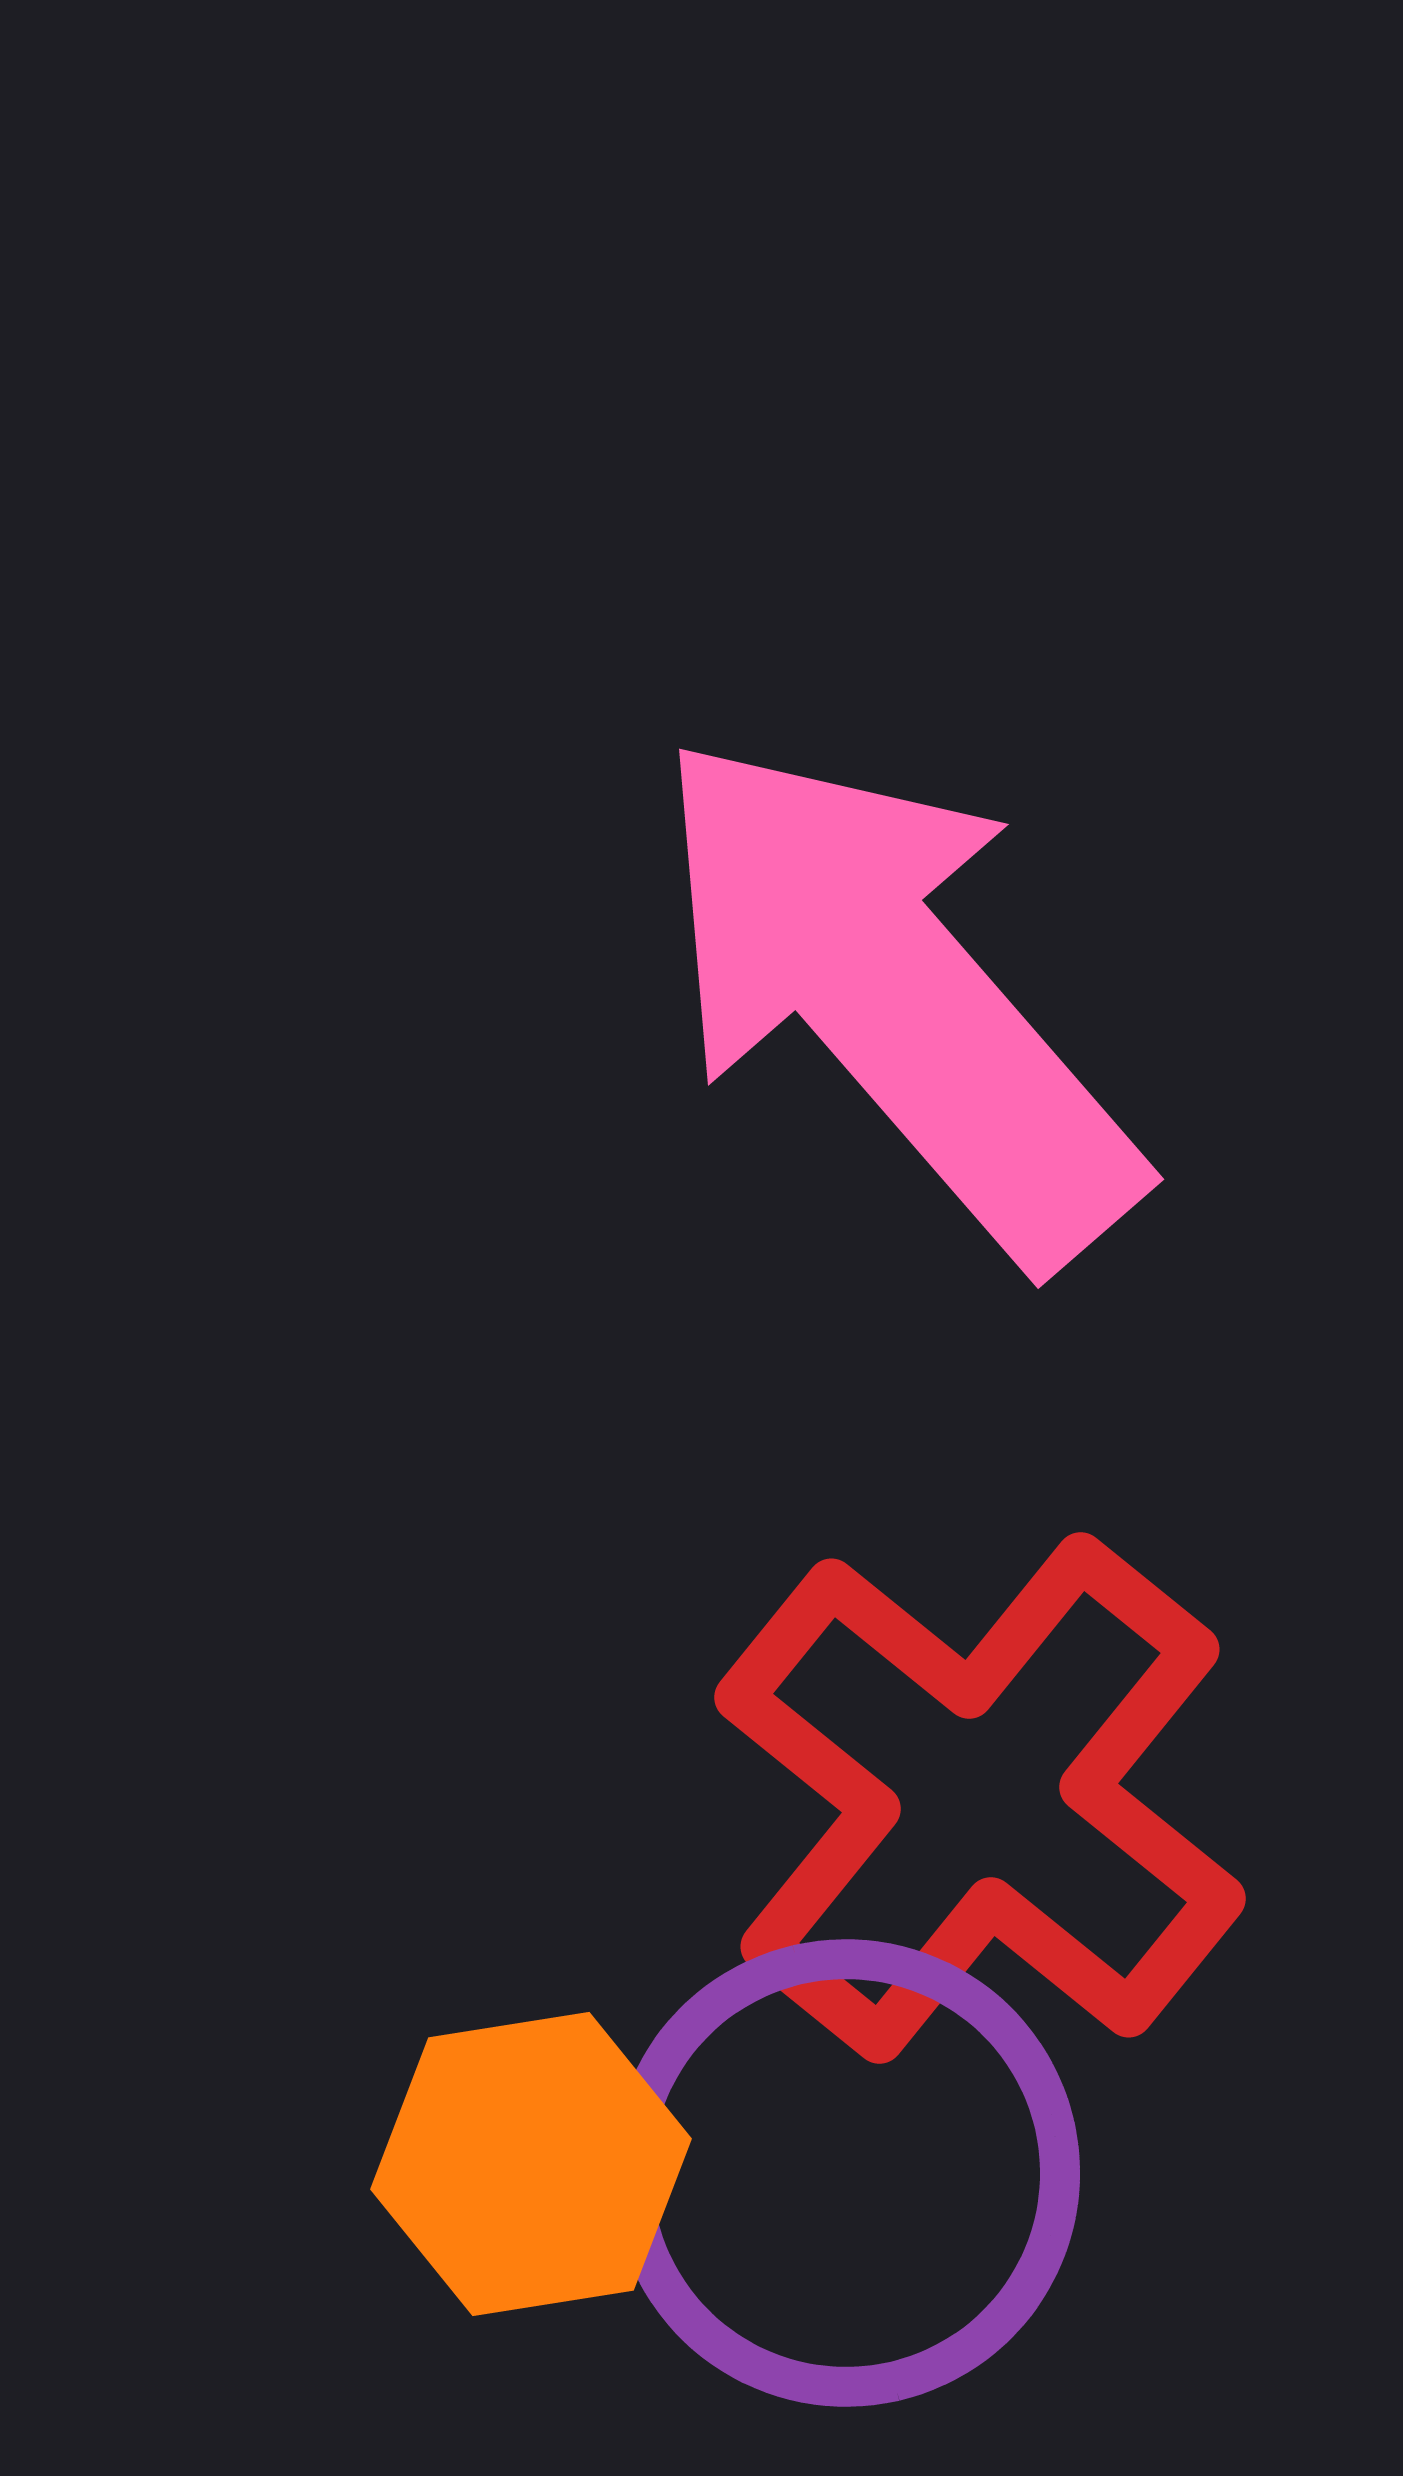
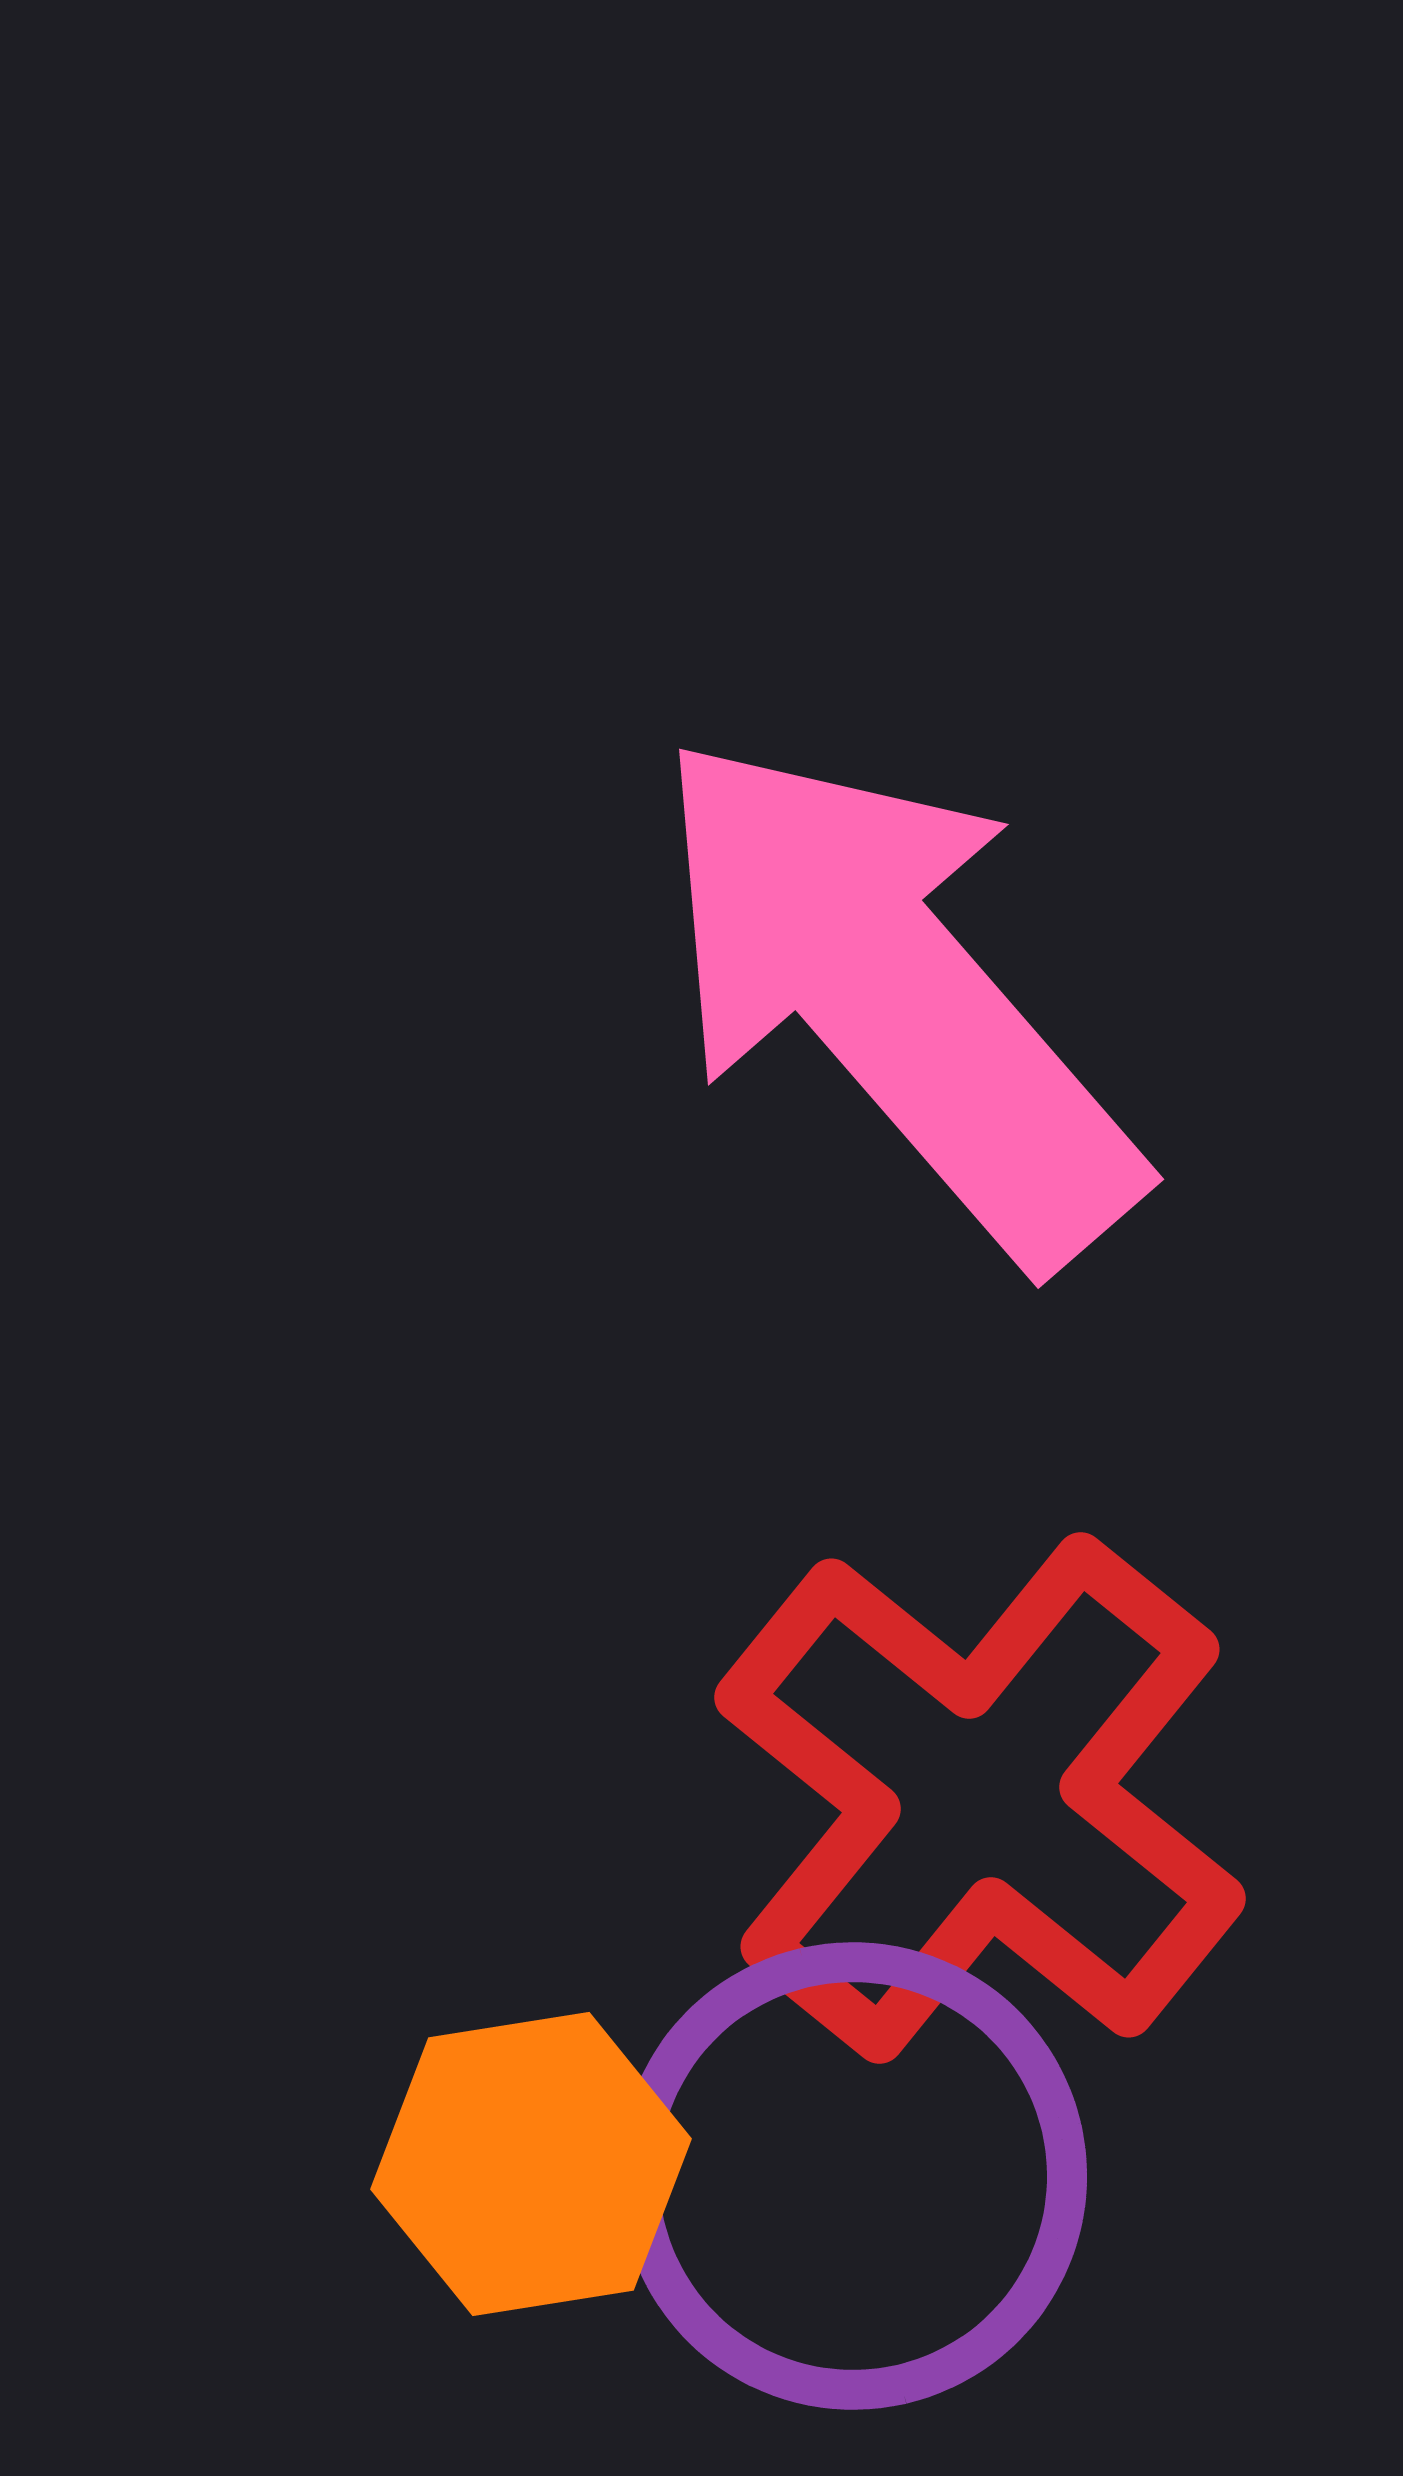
purple circle: moved 7 px right, 3 px down
